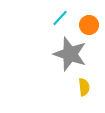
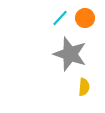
orange circle: moved 4 px left, 7 px up
yellow semicircle: rotated 12 degrees clockwise
